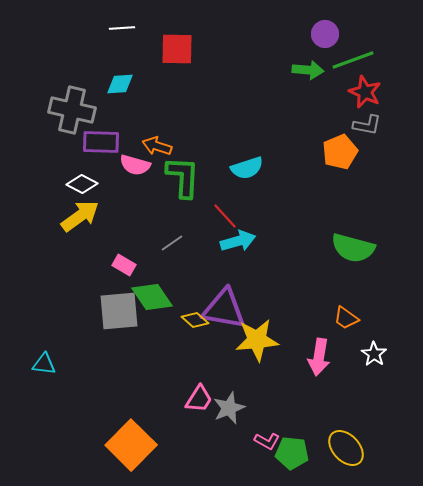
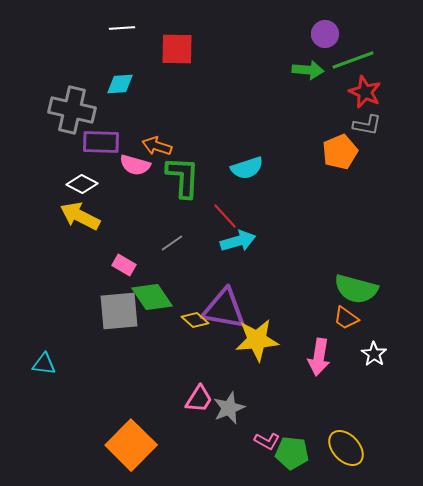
yellow arrow: rotated 117 degrees counterclockwise
green semicircle: moved 3 px right, 41 px down
